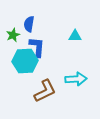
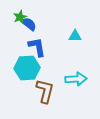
blue semicircle: rotated 119 degrees clockwise
green star: moved 7 px right, 18 px up
blue L-shape: rotated 15 degrees counterclockwise
cyan hexagon: moved 2 px right, 7 px down
brown L-shape: rotated 50 degrees counterclockwise
